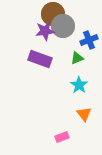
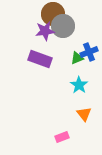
blue cross: moved 12 px down
